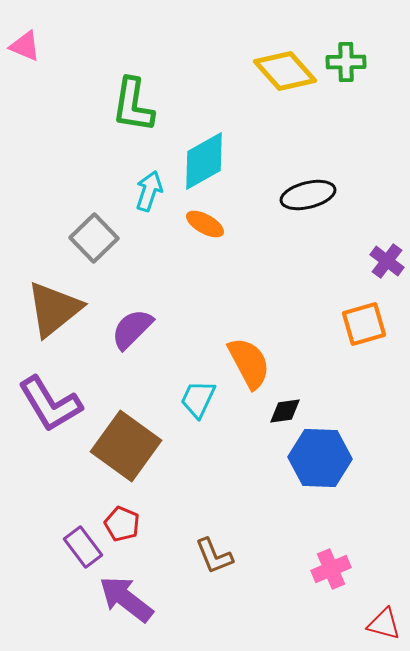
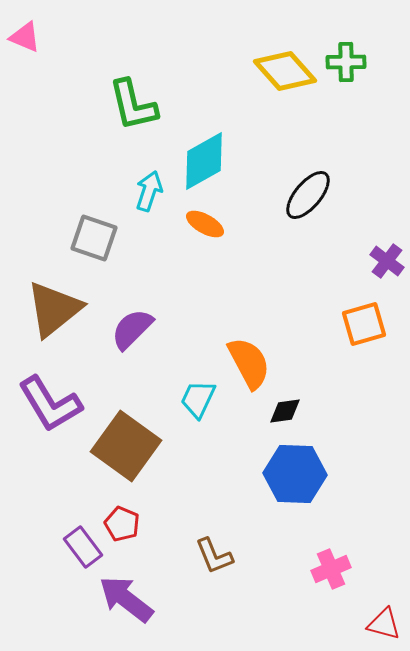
pink triangle: moved 9 px up
green L-shape: rotated 22 degrees counterclockwise
black ellipse: rotated 36 degrees counterclockwise
gray square: rotated 27 degrees counterclockwise
blue hexagon: moved 25 px left, 16 px down
